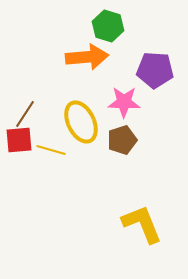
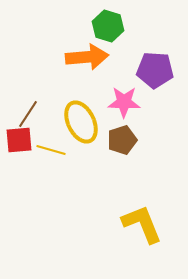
brown line: moved 3 px right
